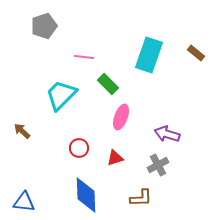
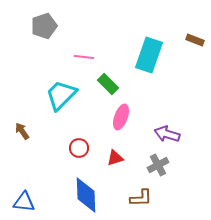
brown rectangle: moved 1 px left, 13 px up; rotated 18 degrees counterclockwise
brown arrow: rotated 12 degrees clockwise
